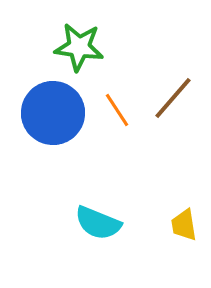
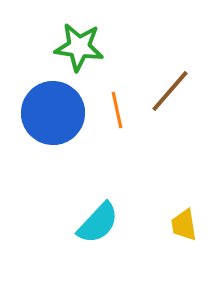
brown line: moved 3 px left, 7 px up
orange line: rotated 21 degrees clockwise
cyan semicircle: rotated 69 degrees counterclockwise
